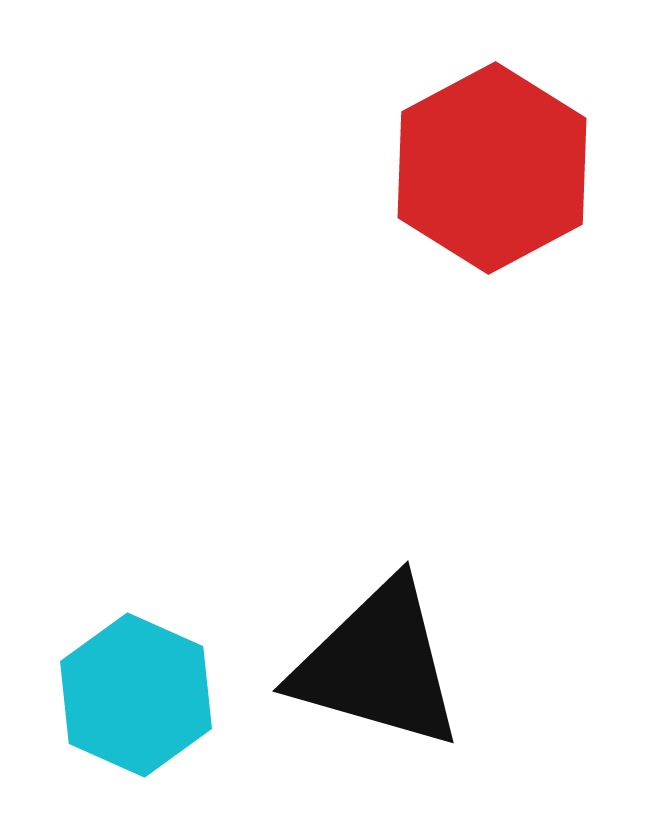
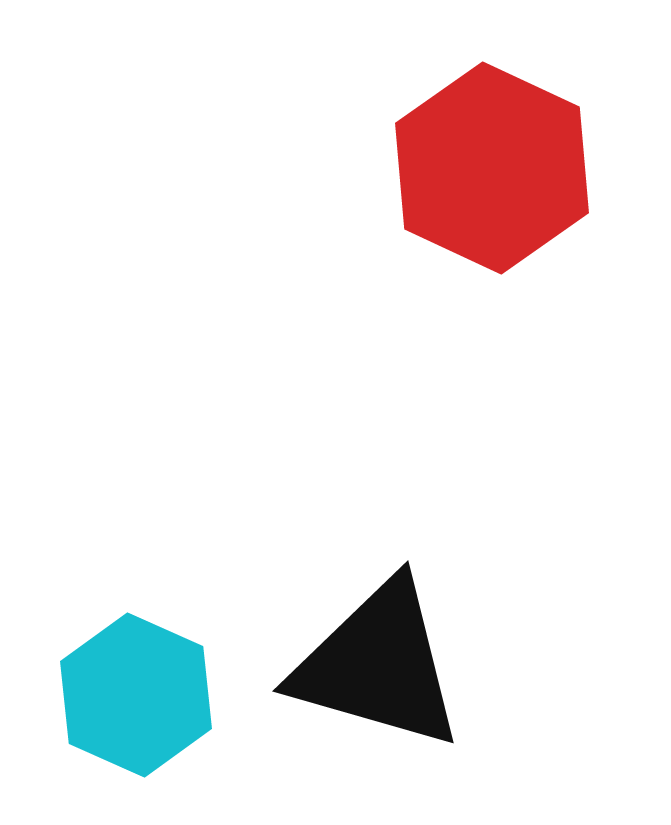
red hexagon: rotated 7 degrees counterclockwise
